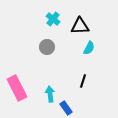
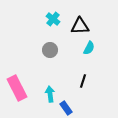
gray circle: moved 3 px right, 3 px down
